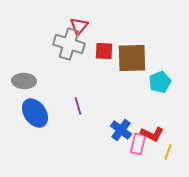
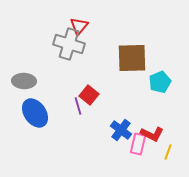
red square: moved 15 px left, 44 px down; rotated 36 degrees clockwise
